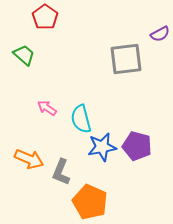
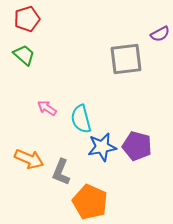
red pentagon: moved 18 px left, 2 px down; rotated 20 degrees clockwise
